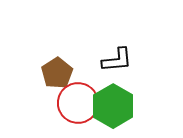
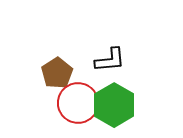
black L-shape: moved 7 px left
green hexagon: moved 1 px right, 1 px up
